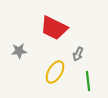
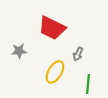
red trapezoid: moved 2 px left
green line: moved 3 px down; rotated 12 degrees clockwise
